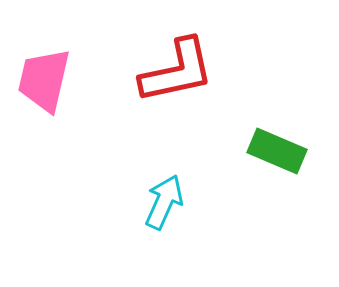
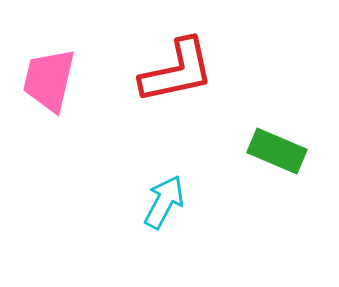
pink trapezoid: moved 5 px right
cyan arrow: rotated 4 degrees clockwise
